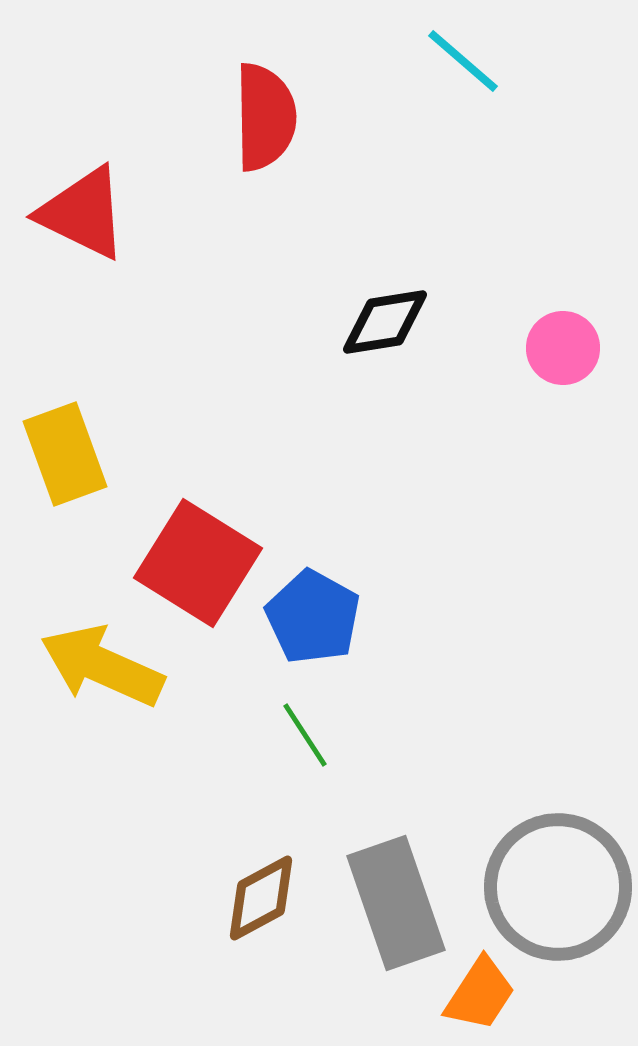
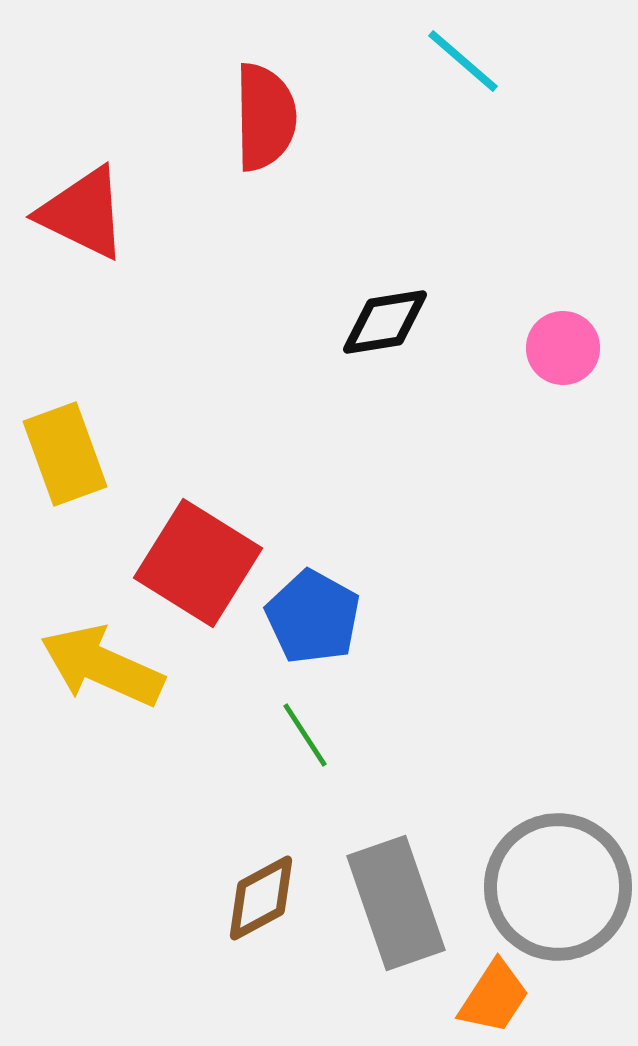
orange trapezoid: moved 14 px right, 3 px down
